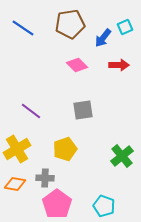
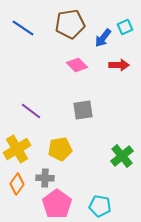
yellow pentagon: moved 5 px left; rotated 10 degrees clockwise
orange diamond: moved 2 px right; rotated 65 degrees counterclockwise
cyan pentagon: moved 4 px left; rotated 10 degrees counterclockwise
